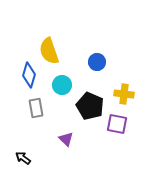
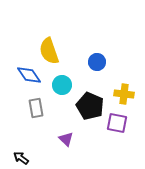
blue diamond: rotated 50 degrees counterclockwise
purple square: moved 1 px up
black arrow: moved 2 px left
